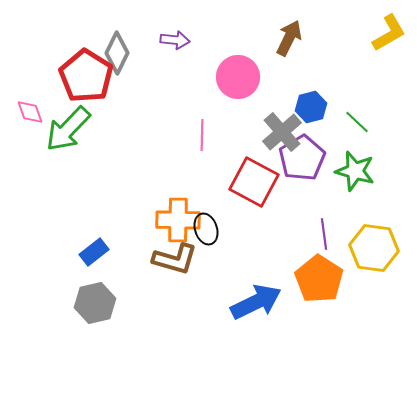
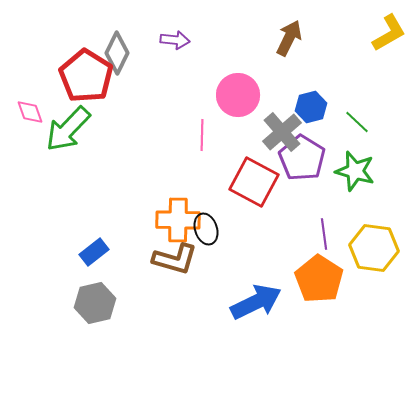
pink circle: moved 18 px down
purple pentagon: rotated 9 degrees counterclockwise
